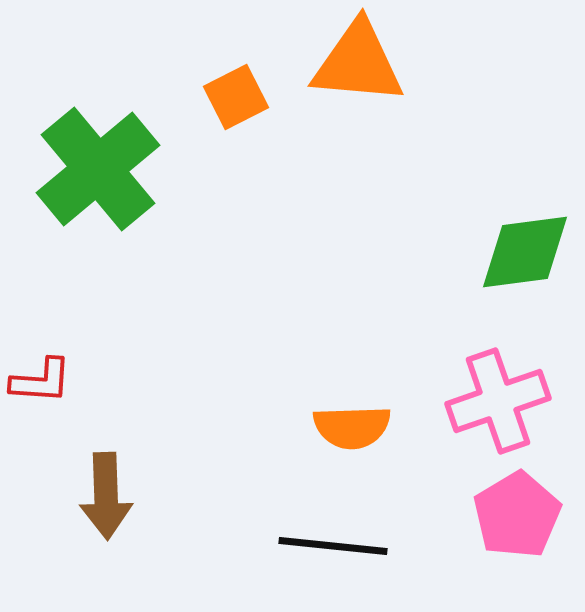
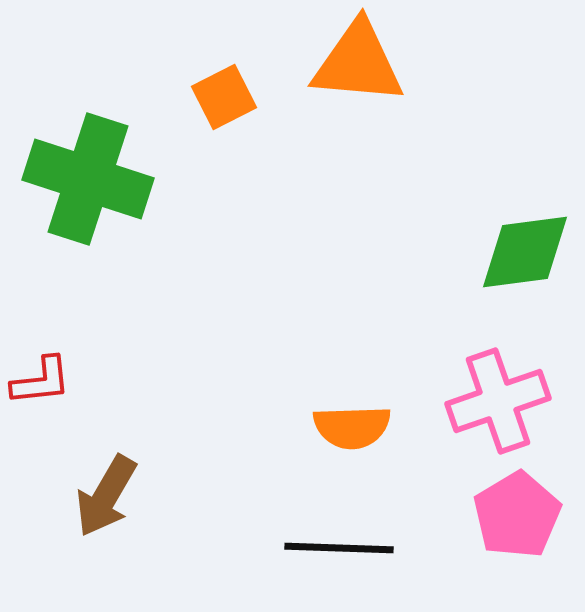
orange square: moved 12 px left
green cross: moved 10 px left, 10 px down; rotated 32 degrees counterclockwise
red L-shape: rotated 10 degrees counterclockwise
brown arrow: rotated 32 degrees clockwise
black line: moved 6 px right, 2 px down; rotated 4 degrees counterclockwise
